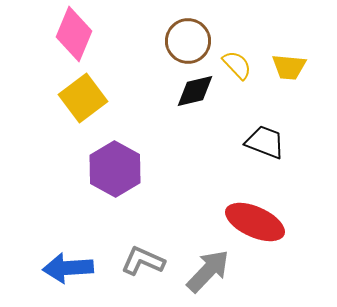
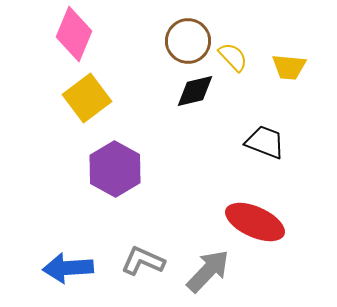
yellow semicircle: moved 4 px left, 8 px up
yellow square: moved 4 px right
